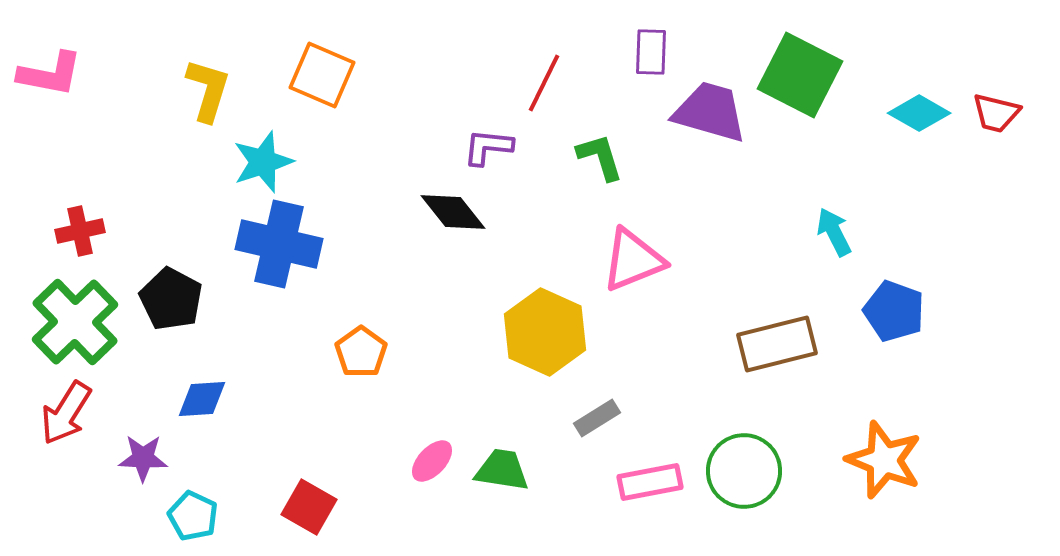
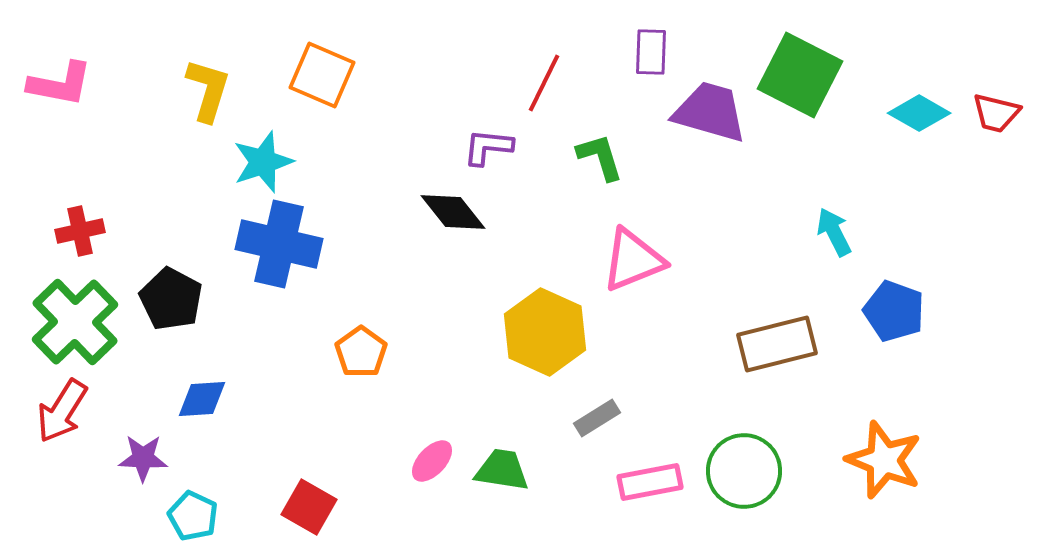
pink L-shape: moved 10 px right, 10 px down
red arrow: moved 4 px left, 2 px up
